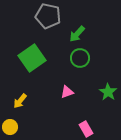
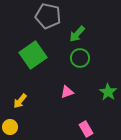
green square: moved 1 px right, 3 px up
